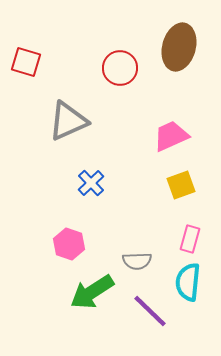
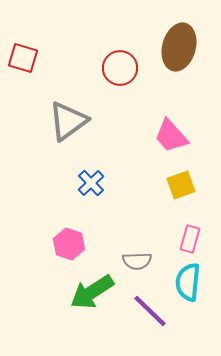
red square: moved 3 px left, 4 px up
gray triangle: rotated 12 degrees counterclockwise
pink trapezoid: rotated 108 degrees counterclockwise
